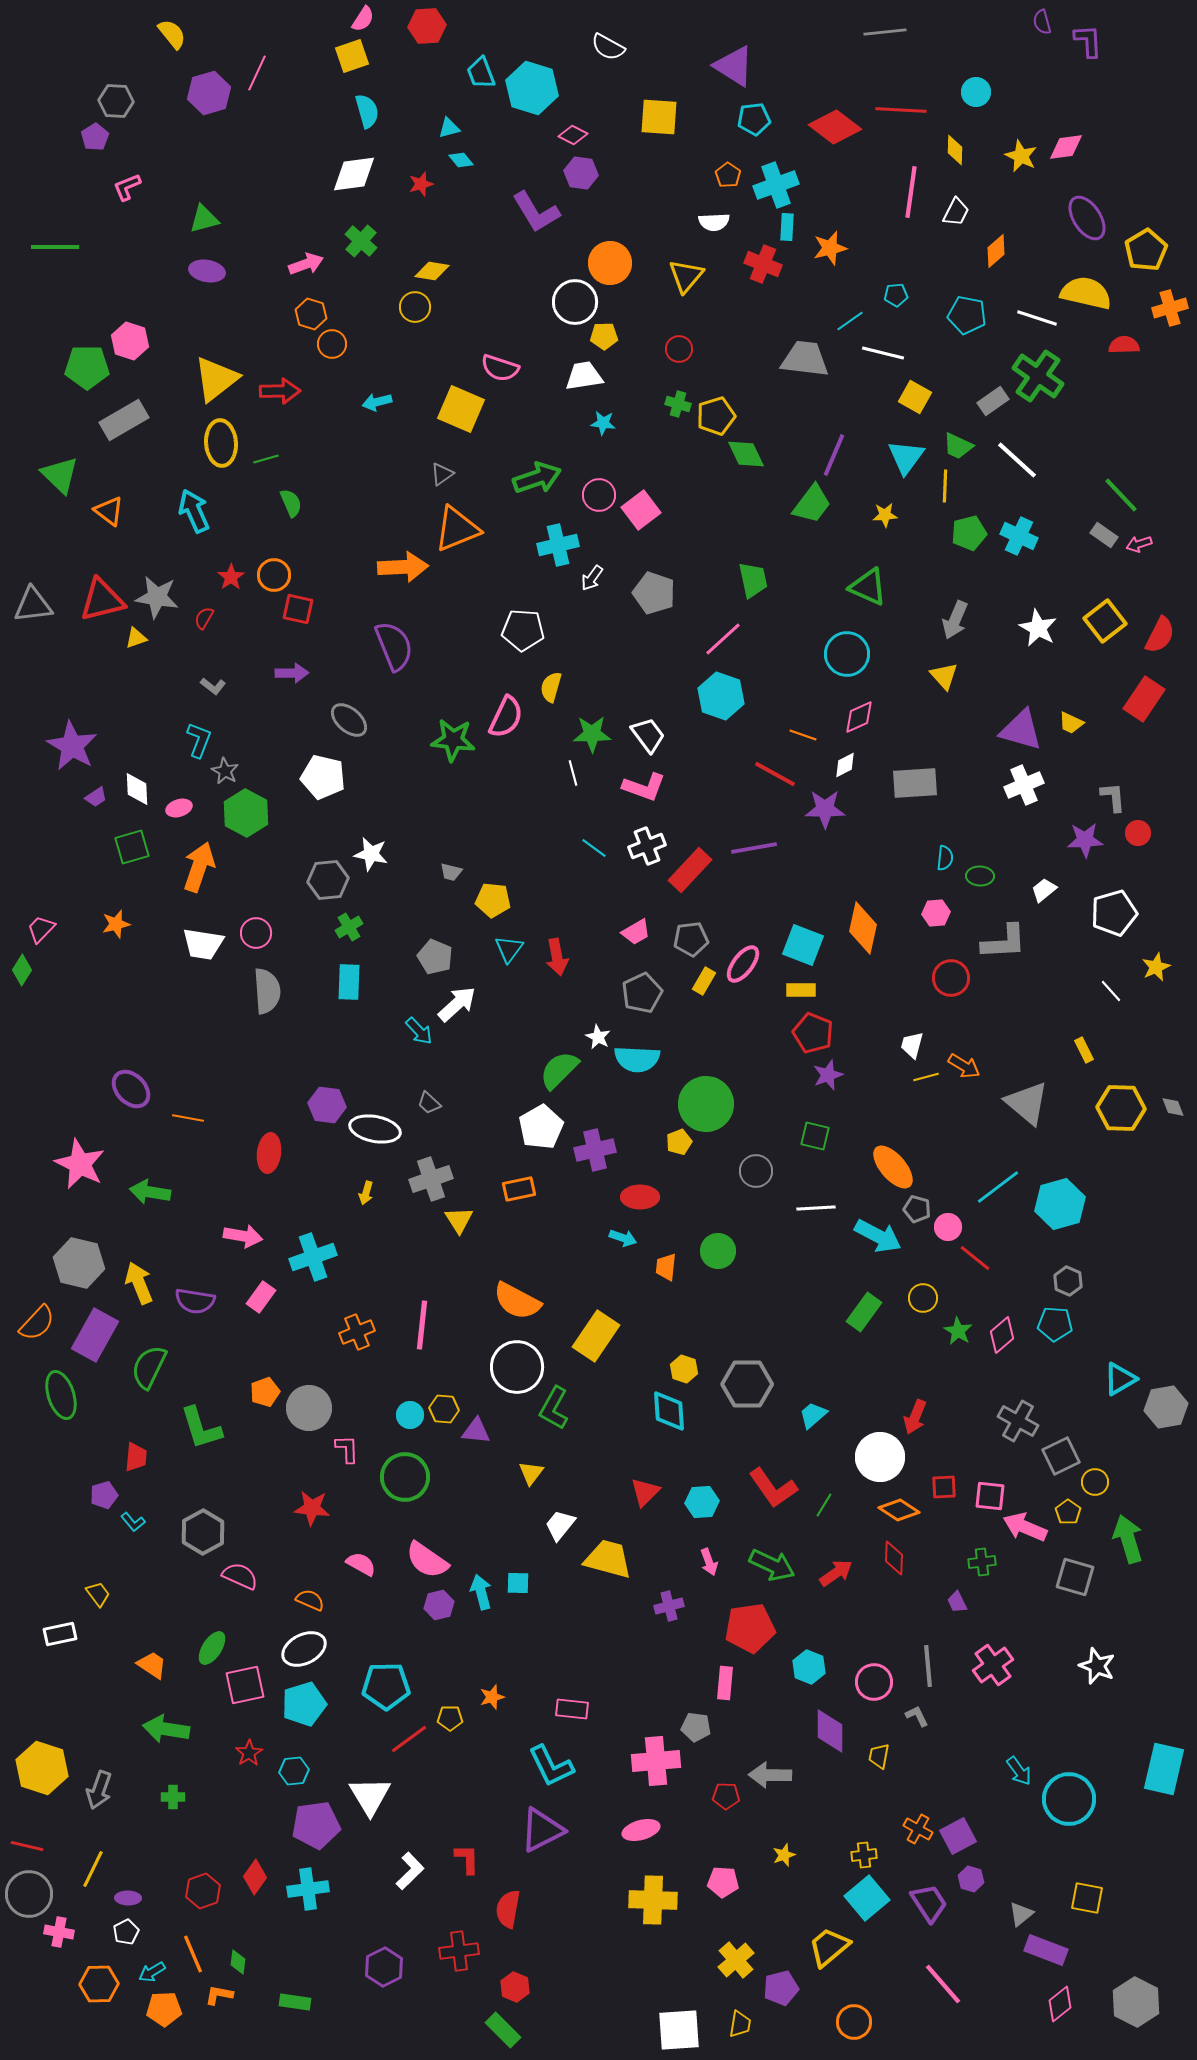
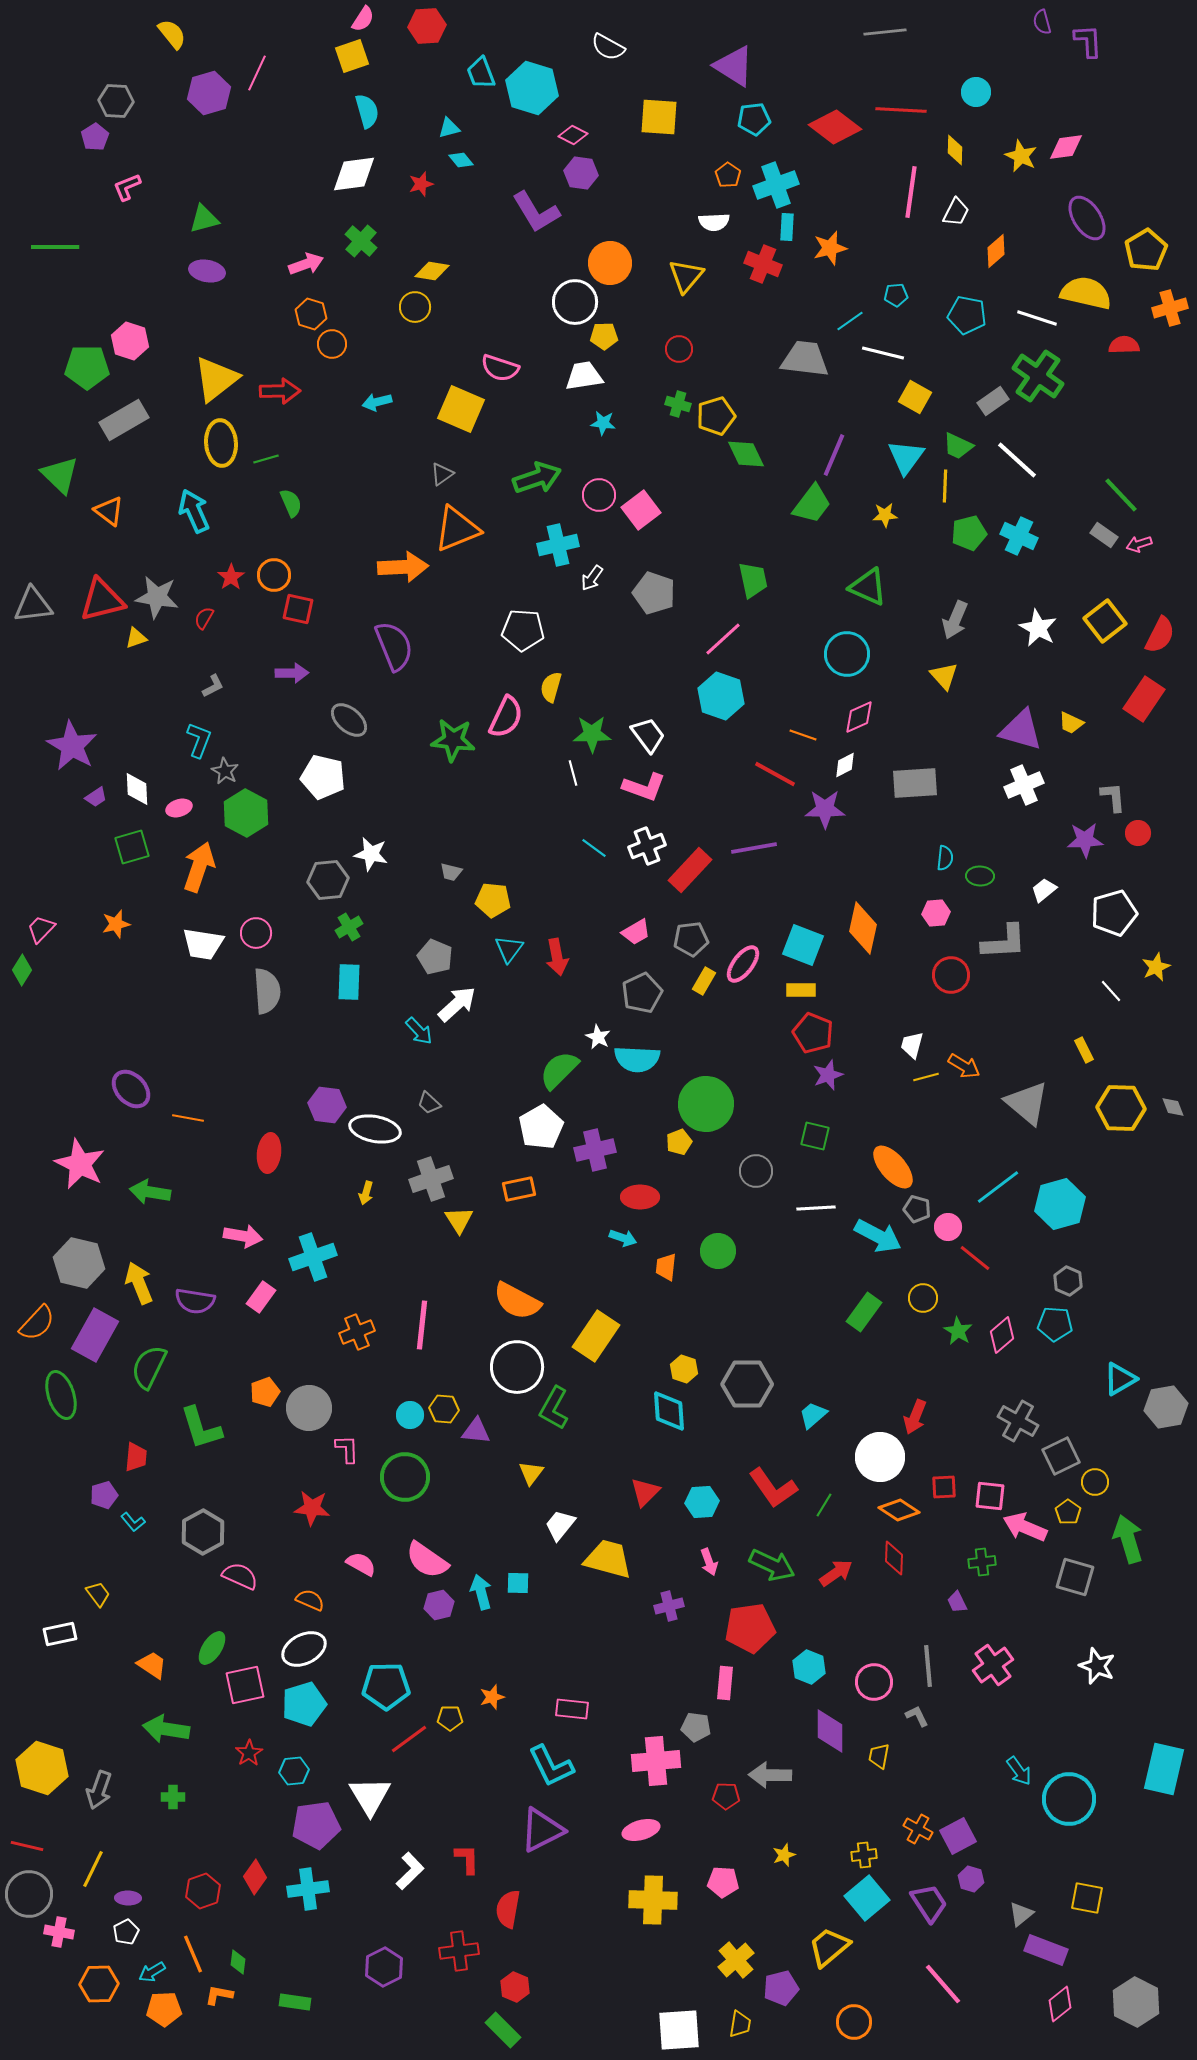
gray L-shape at (213, 686): rotated 65 degrees counterclockwise
red circle at (951, 978): moved 3 px up
